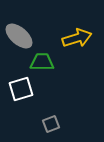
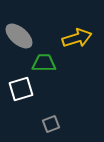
green trapezoid: moved 2 px right, 1 px down
